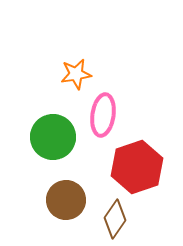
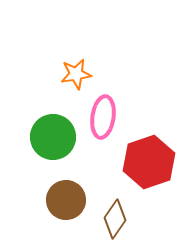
pink ellipse: moved 2 px down
red hexagon: moved 12 px right, 5 px up
